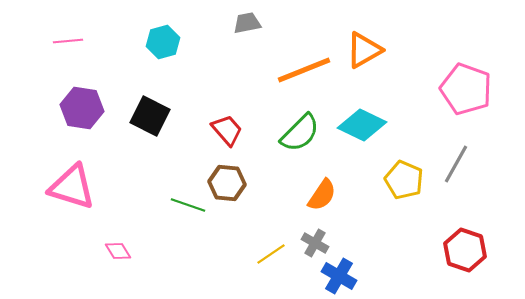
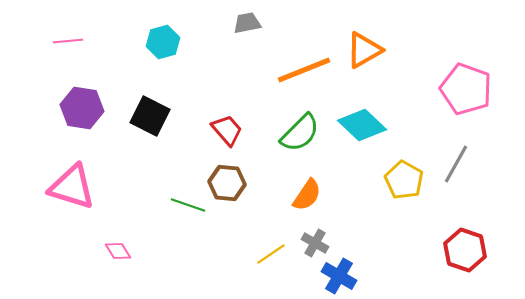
cyan diamond: rotated 18 degrees clockwise
yellow pentagon: rotated 6 degrees clockwise
orange semicircle: moved 15 px left
